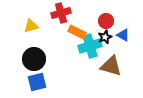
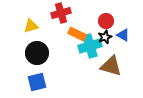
orange rectangle: moved 2 px down
black circle: moved 3 px right, 6 px up
